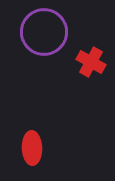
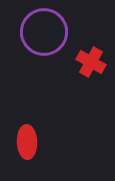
red ellipse: moved 5 px left, 6 px up
